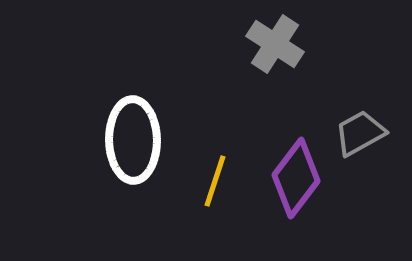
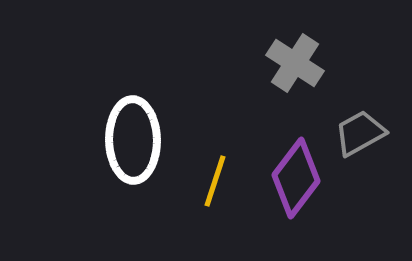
gray cross: moved 20 px right, 19 px down
